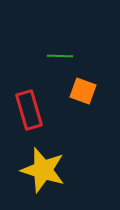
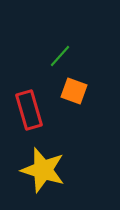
green line: rotated 50 degrees counterclockwise
orange square: moved 9 px left
